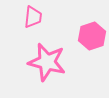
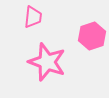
pink star: rotated 6 degrees clockwise
